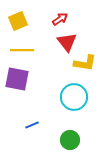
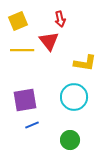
red arrow: rotated 112 degrees clockwise
red triangle: moved 18 px left, 1 px up
purple square: moved 8 px right, 21 px down; rotated 20 degrees counterclockwise
